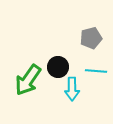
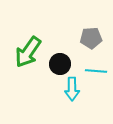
gray pentagon: rotated 10 degrees clockwise
black circle: moved 2 px right, 3 px up
green arrow: moved 28 px up
